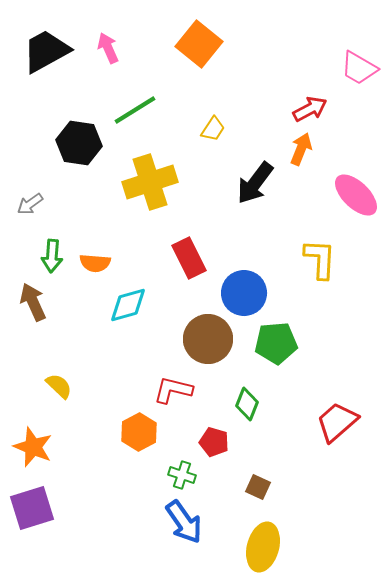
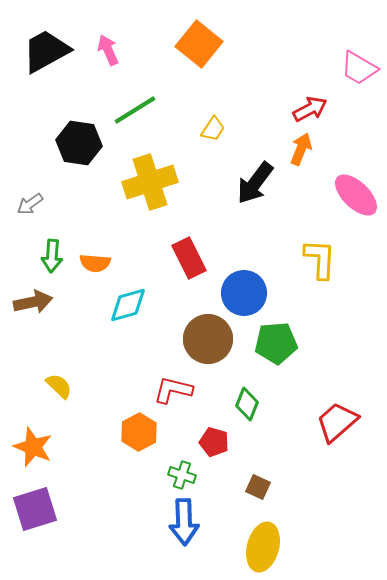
pink arrow: moved 2 px down
brown arrow: rotated 102 degrees clockwise
purple square: moved 3 px right, 1 px down
blue arrow: rotated 33 degrees clockwise
